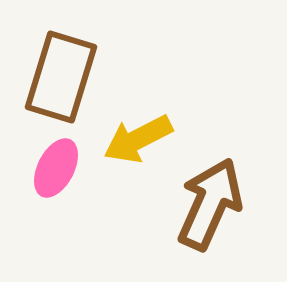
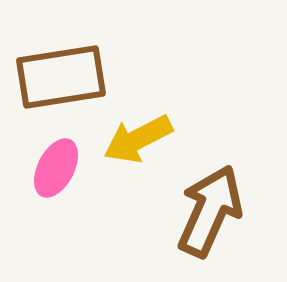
brown rectangle: rotated 64 degrees clockwise
brown arrow: moved 7 px down
